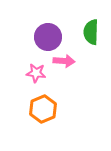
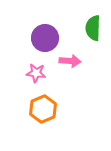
green semicircle: moved 2 px right, 4 px up
purple circle: moved 3 px left, 1 px down
pink arrow: moved 6 px right
